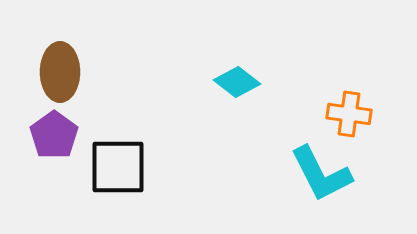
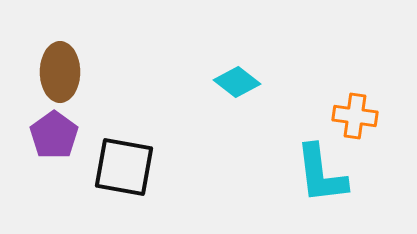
orange cross: moved 6 px right, 2 px down
black square: moved 6 px right; rotated 10 degrees clockwise
cyan L-shape: rotated 20 degrees clockwise
